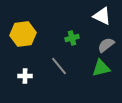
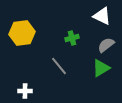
yellow hexagon: moved 1 px left, 1 px up
green triangle: rotated 18 degrees counterclockwise
white cross: moved 15 px down
